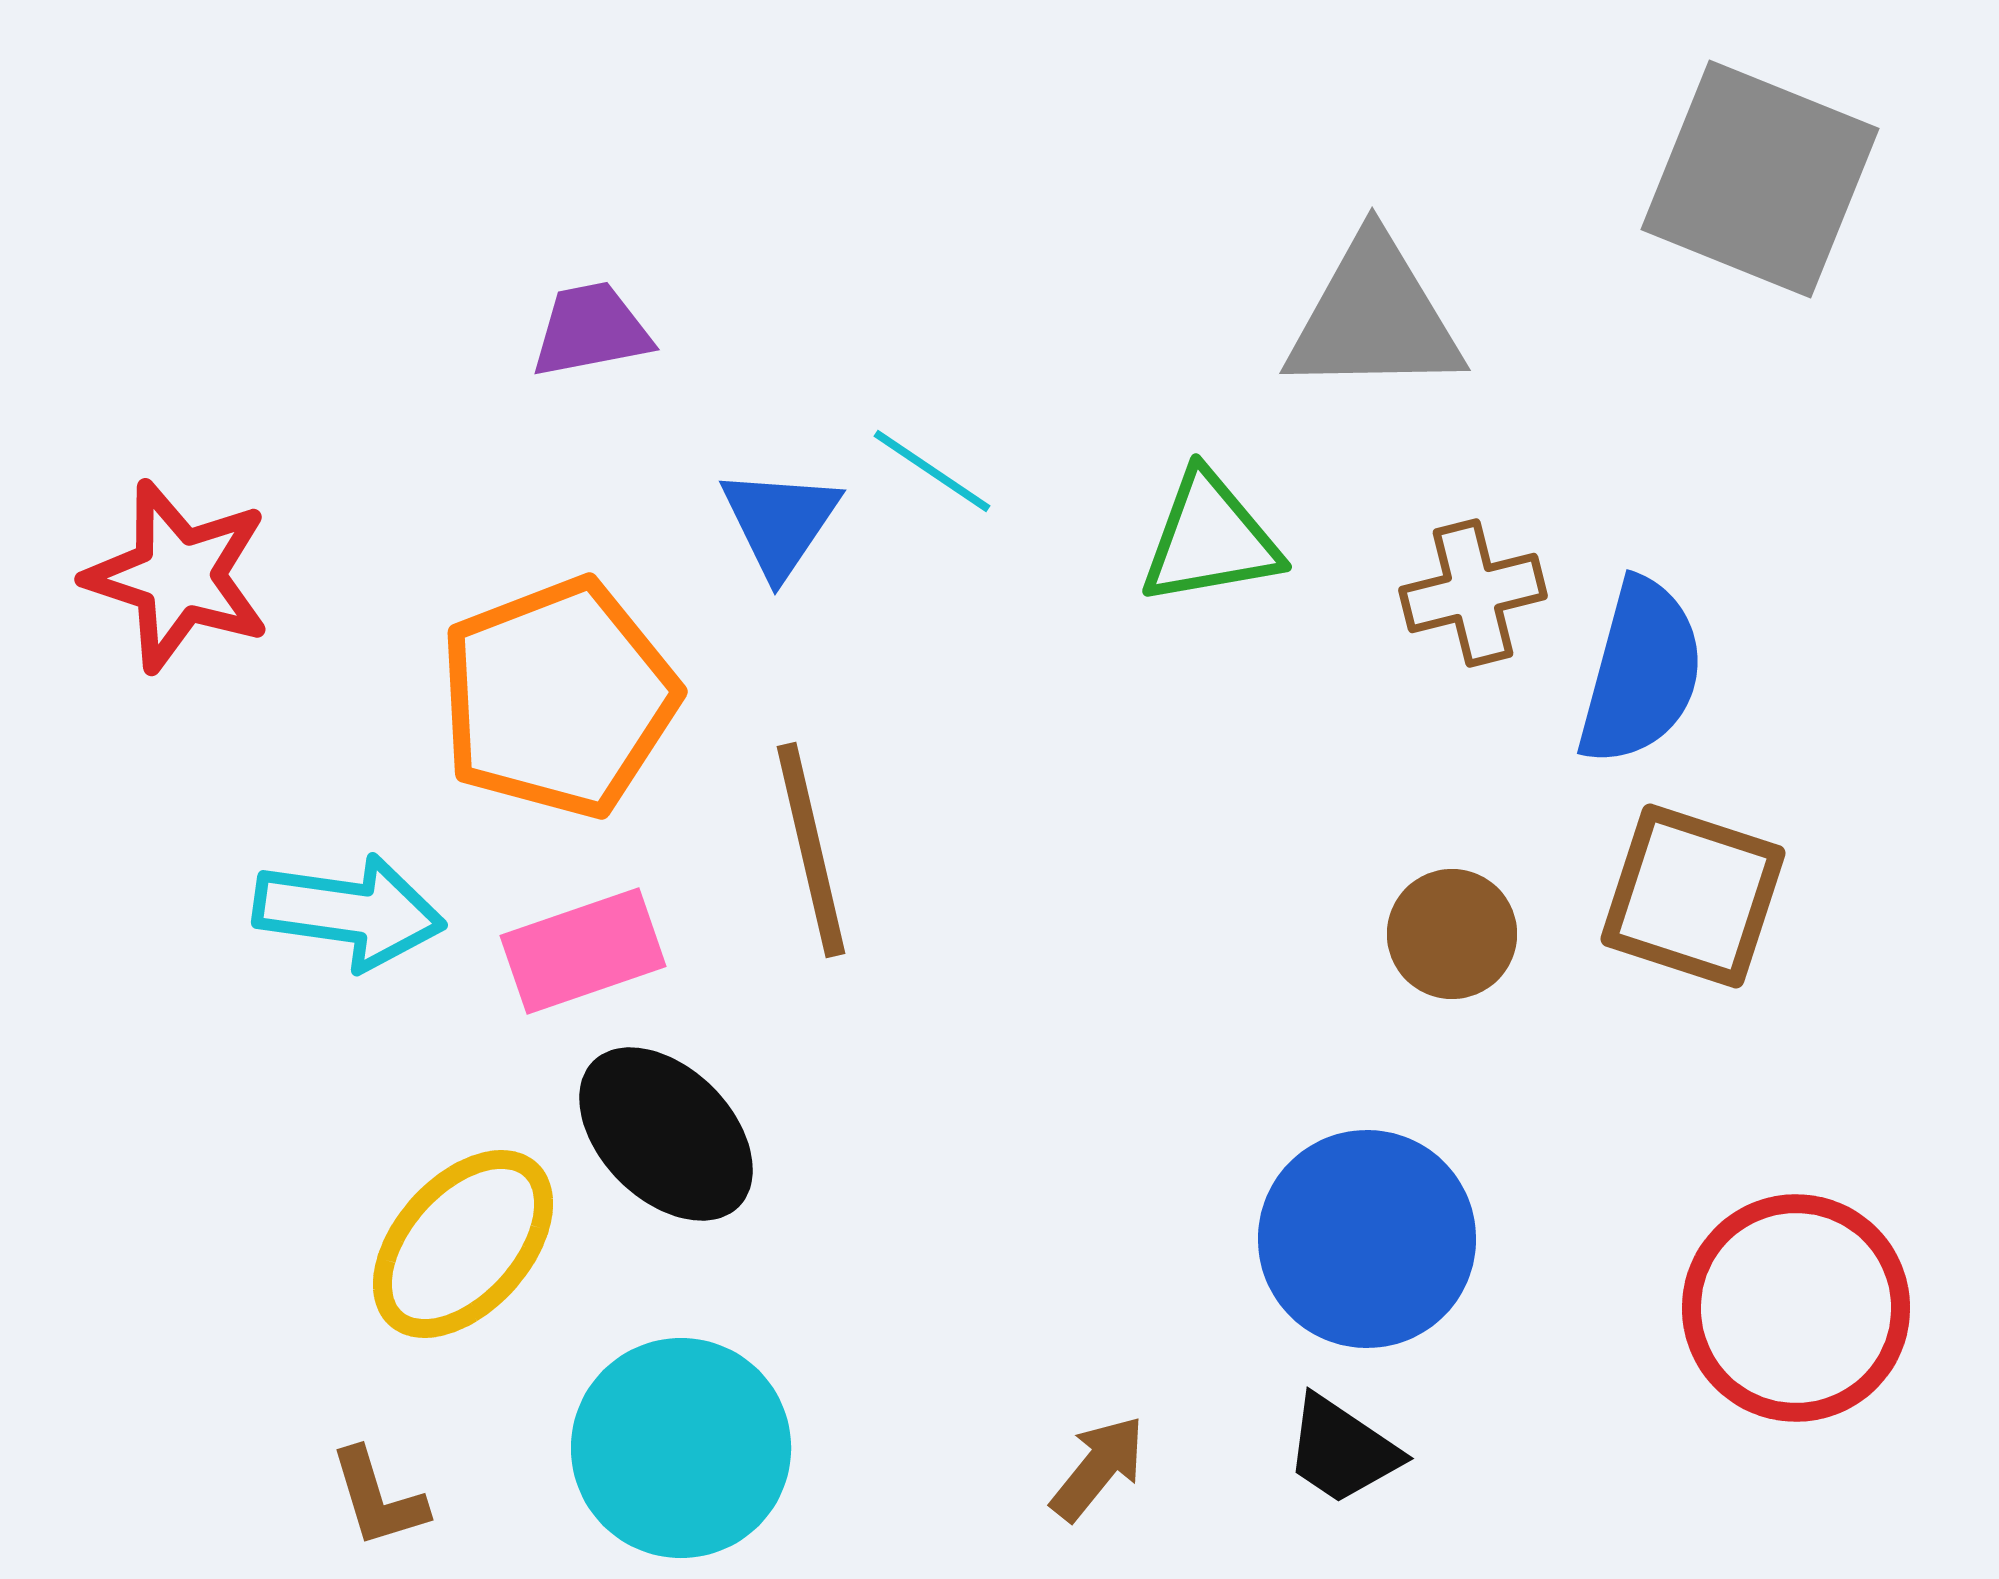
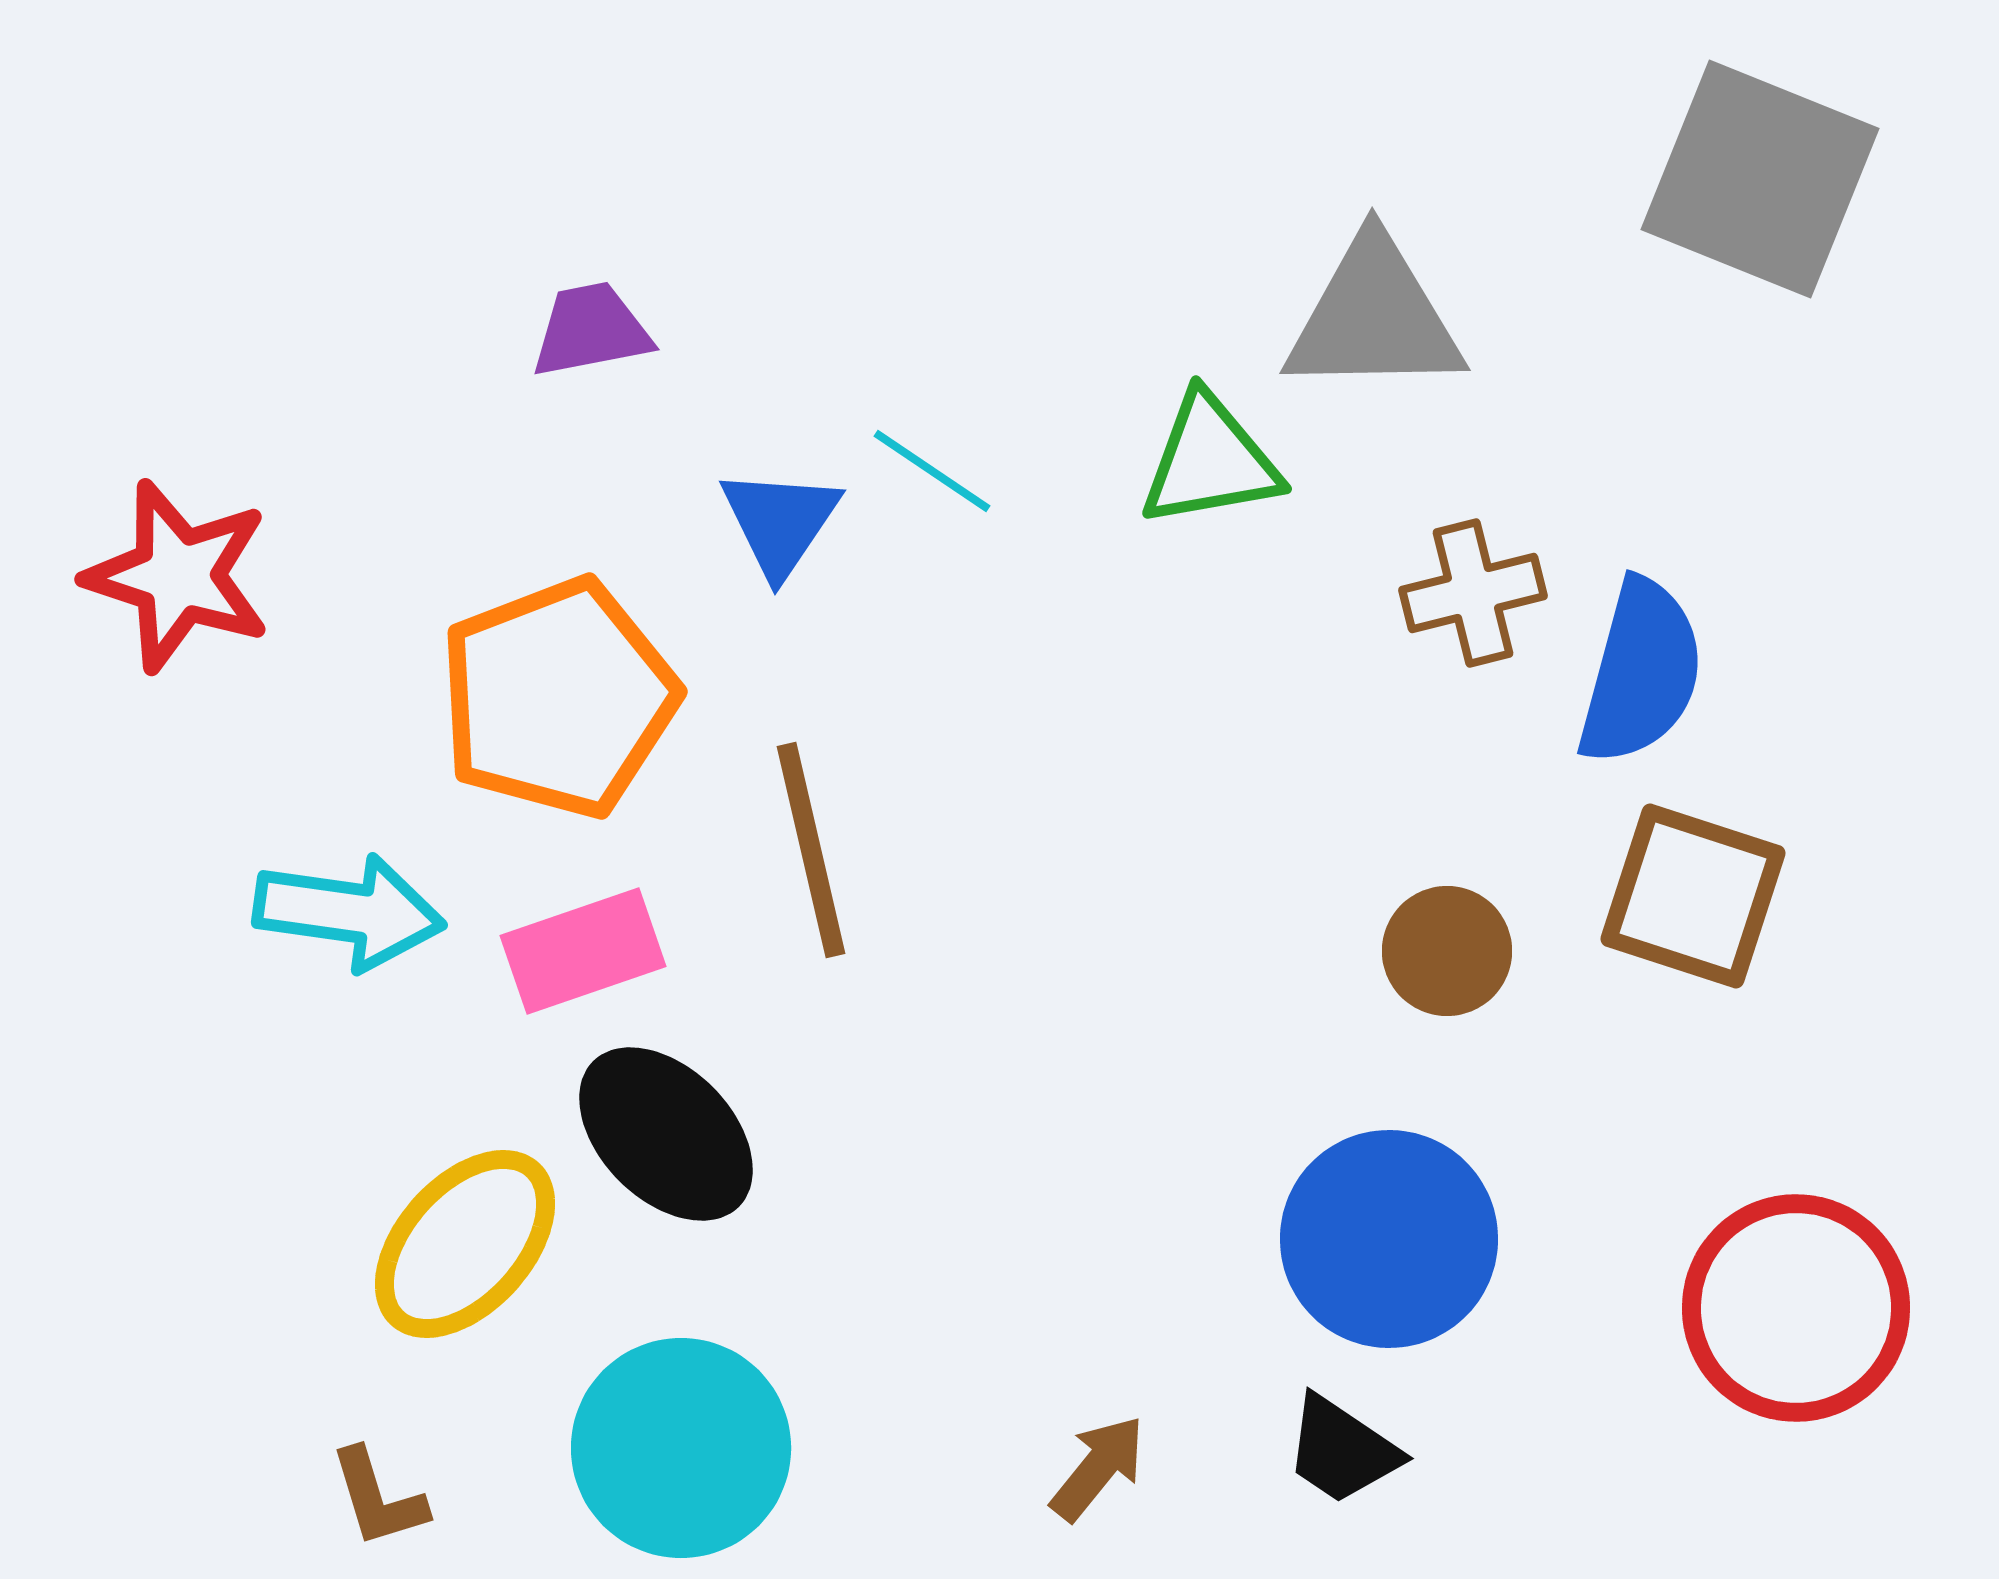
green triangle: moved 78 px up
brown circle: moved 5 px left, 17 px down
blue circle: moved 22 px right
yellow ellipse: moved 2 px right
